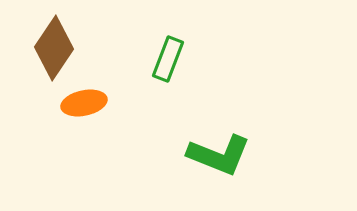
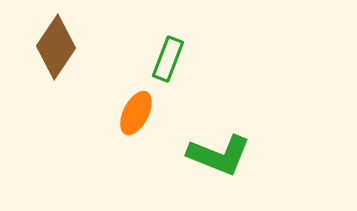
brown diamond: moved 2 px right, 1 px up
orange ellipse: moved 52 px right, 10 px down; rotated 51 degrees counterclockwise
